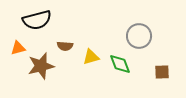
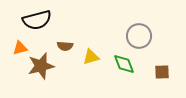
orange triangle: moved 2 px right
green diamond: moved 4 px right
